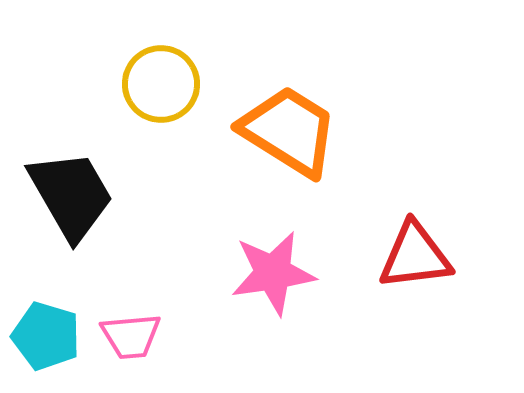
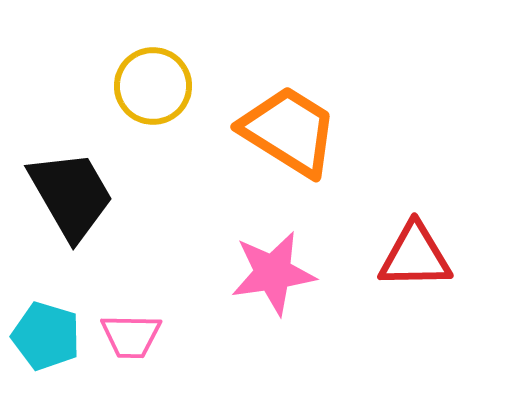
yellow circle: moved 8 px left, 2 px down
red triangle: rotated 6 degrees clockwise
pink trapezoid: rotated 6 degrees clockwise
